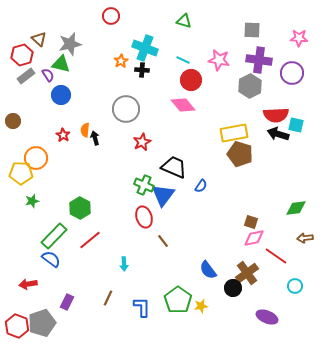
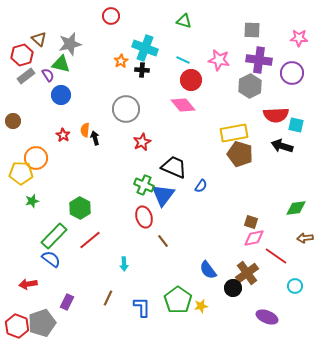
black arrow at (278, 134): moved 4 px right, 12 px down
